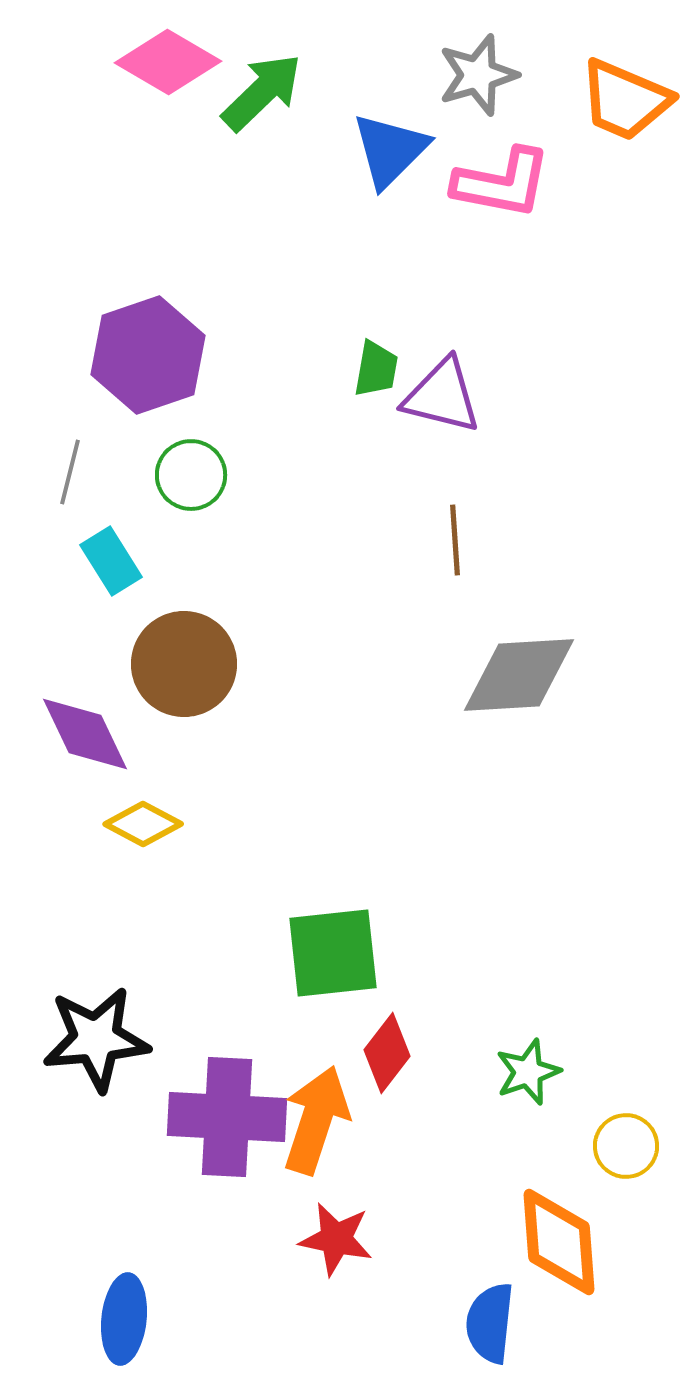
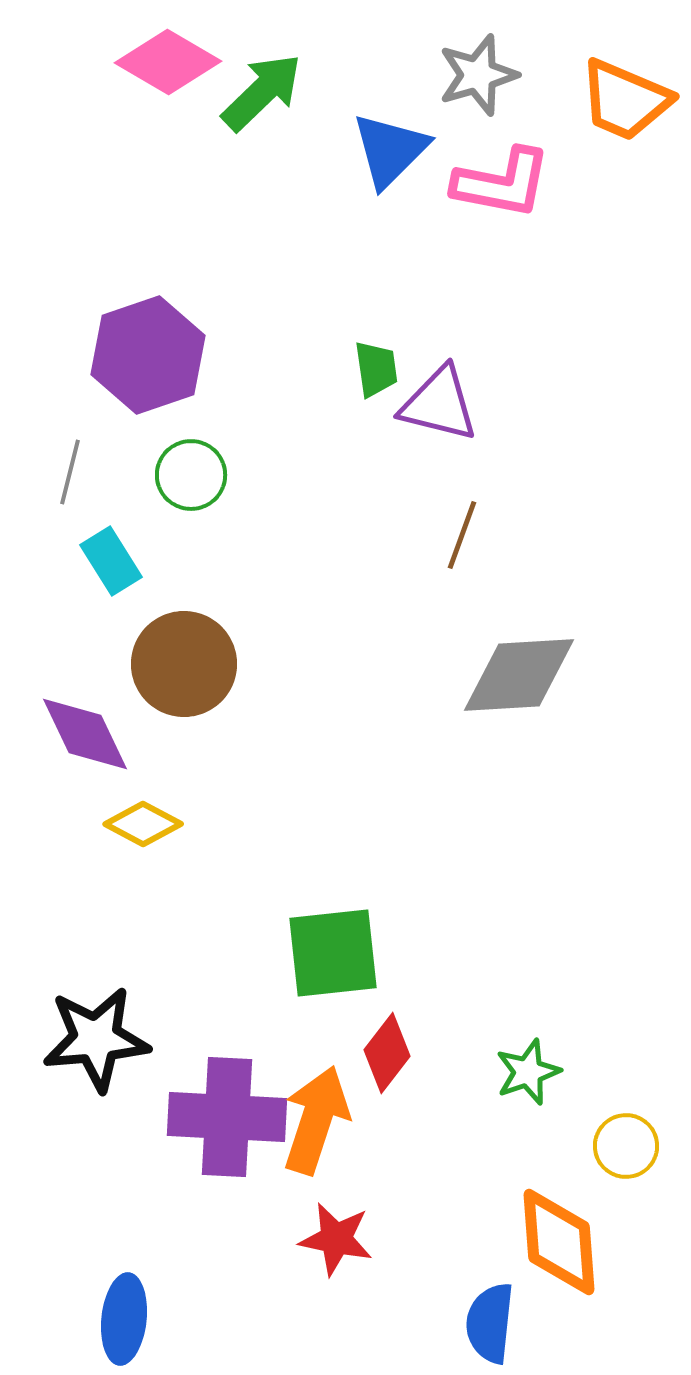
green trapezoid: rotated 18 degrees counterclockwise
purple triangle: moved 3 px left, 8 px down
brown line: moved 7 px right, 5 px up; rotated 24 degrees clockwise
